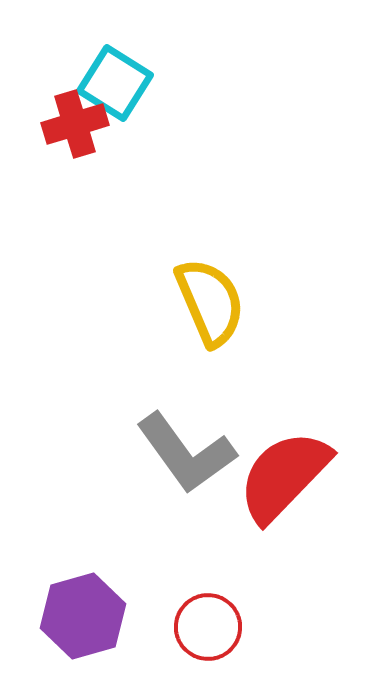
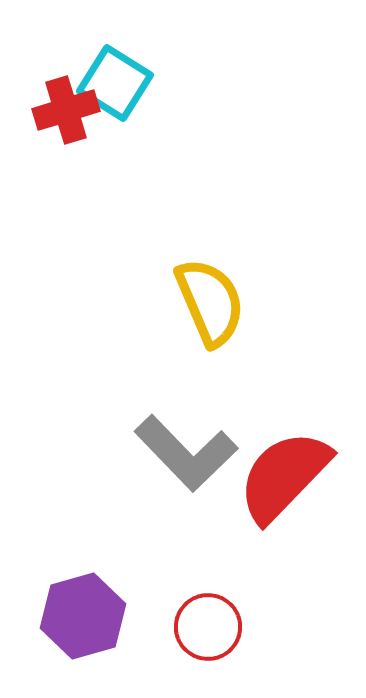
red cross: moved 9 px left, 14 px up
gray L-shape: rotated 8 degrees counterclockwise
